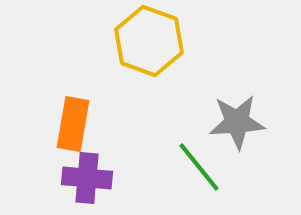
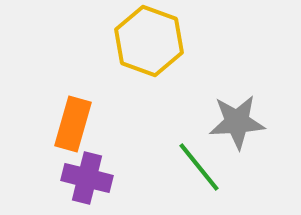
orange rectangle: rotated 6 degrees clockwise
purple cross: rotated 9 degrees clockwise
